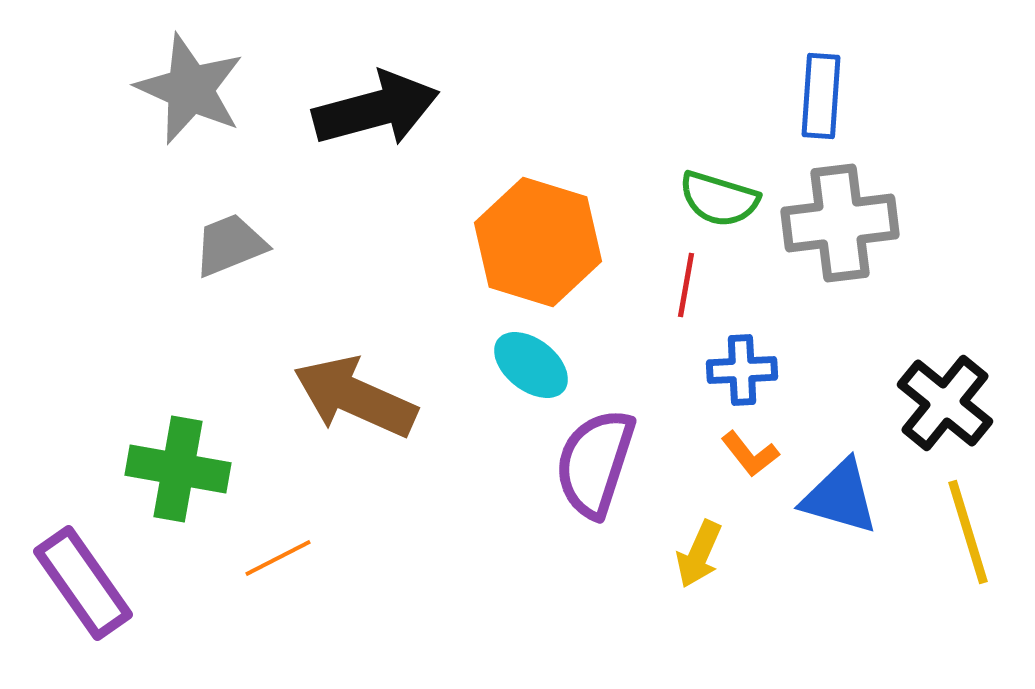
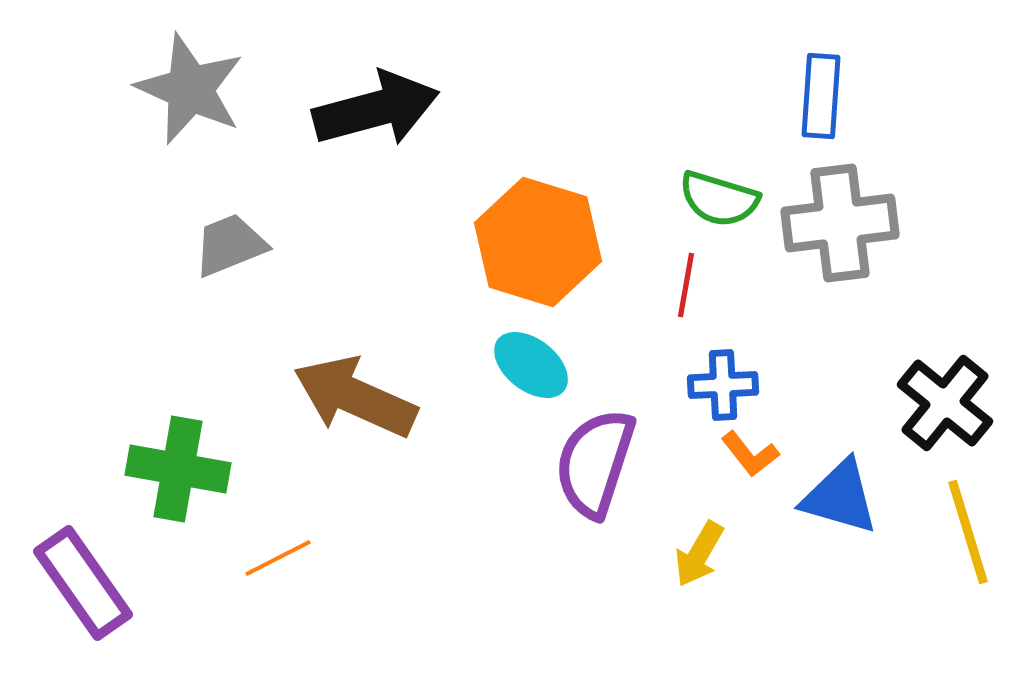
blue cross: moved 19 px left, 15 px down
yellow arrow: rotated 6 degrees clockwise
